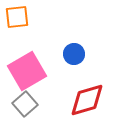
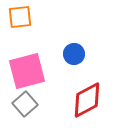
orange square: moved 3 px right
pink square: rotated 15 degrees clockwise
red diamond: rotated 12 degrees counterclockwise
